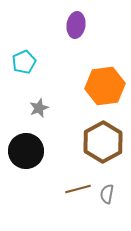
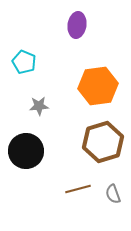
purple ellipse: moved 1 px right
cyan pentagon: rotated 25 degrees counterclockwise
orange hexagon: moved 7 px left
gray star: moved 2 px up; rotated 18 degrees clockwise
brown hexagon: rotated 12 degrees clockwise
gray semicircle: moved 6 px right; rotated 30 degrees counterclockwise
